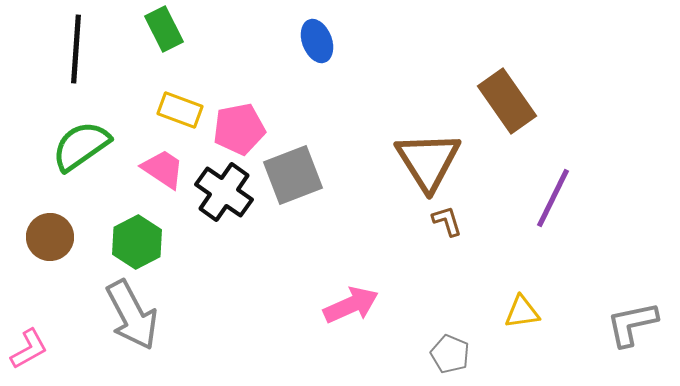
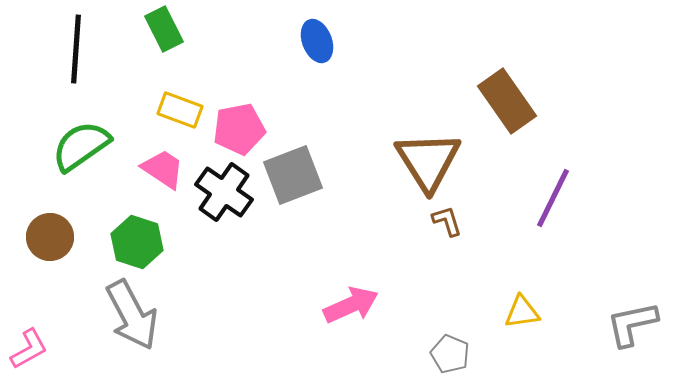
green hexagon: rotated 15 degrees counterclockwise
